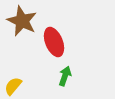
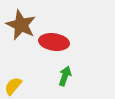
brown star: moved 1 px left, 4 px down
red ellipse: rotated 60 degrees counterclockwise
